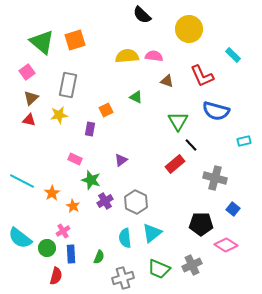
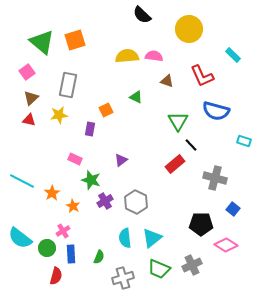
cyan rectangle at (244, 141): rotated 32 degrees clockwise
cyan triangle at (152, 233): moved 5 px down
